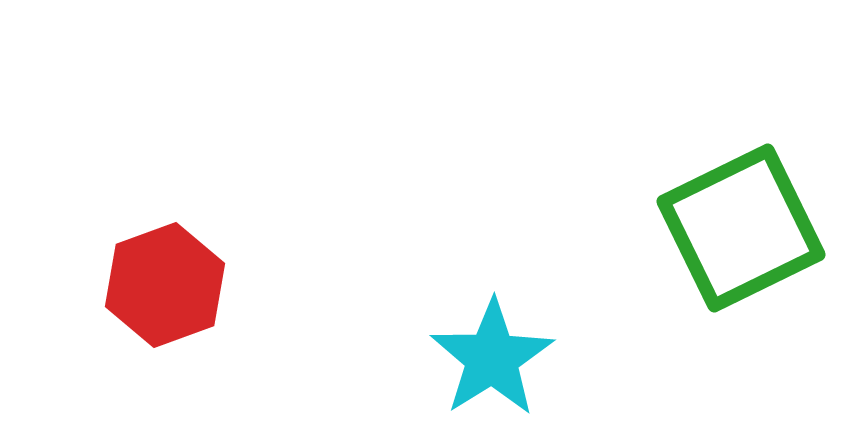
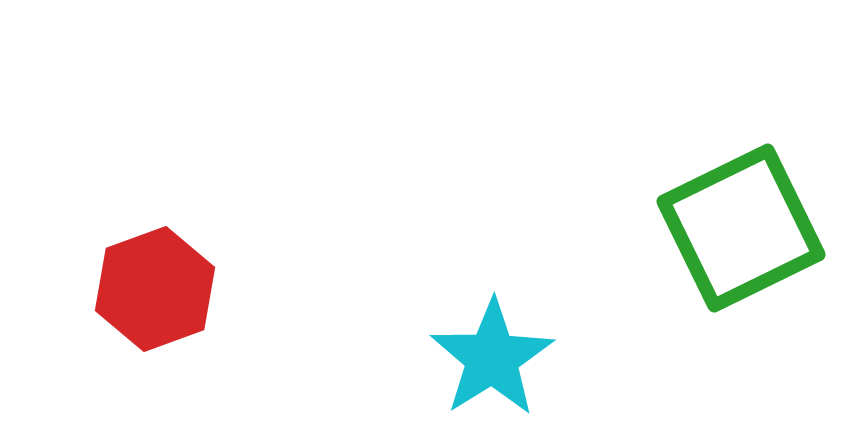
red hexagon: moved 10 px left, 4 px down
